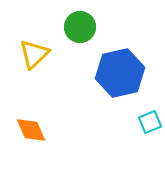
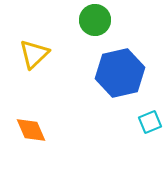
green circle: moved 15 px right, 7 px up
